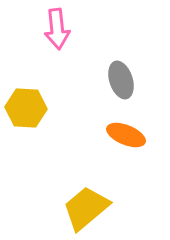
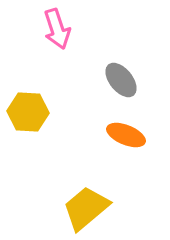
pink arrow: rotated 12 degrees counterclockwise
gray ellipse: rotated 21 degrees counterclockwise
yellow hexagon: moved 2 px right, 4 px down
